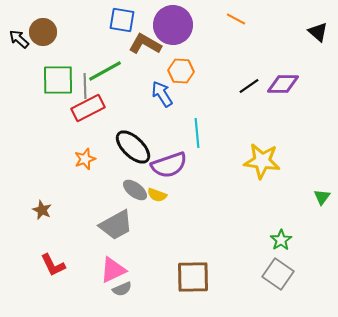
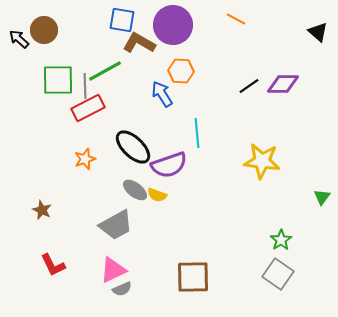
brown circle: moved 1 px right, 2 px up
brown L-shape: moved 6 px left, 1 px up
